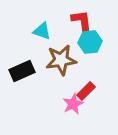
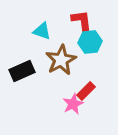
brown star: rotated 20 degrees counterclockwise
